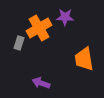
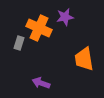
purple star: rotated 12 degrees counterclockwise
orange cross: rotated 35 degrees counterclockwise
